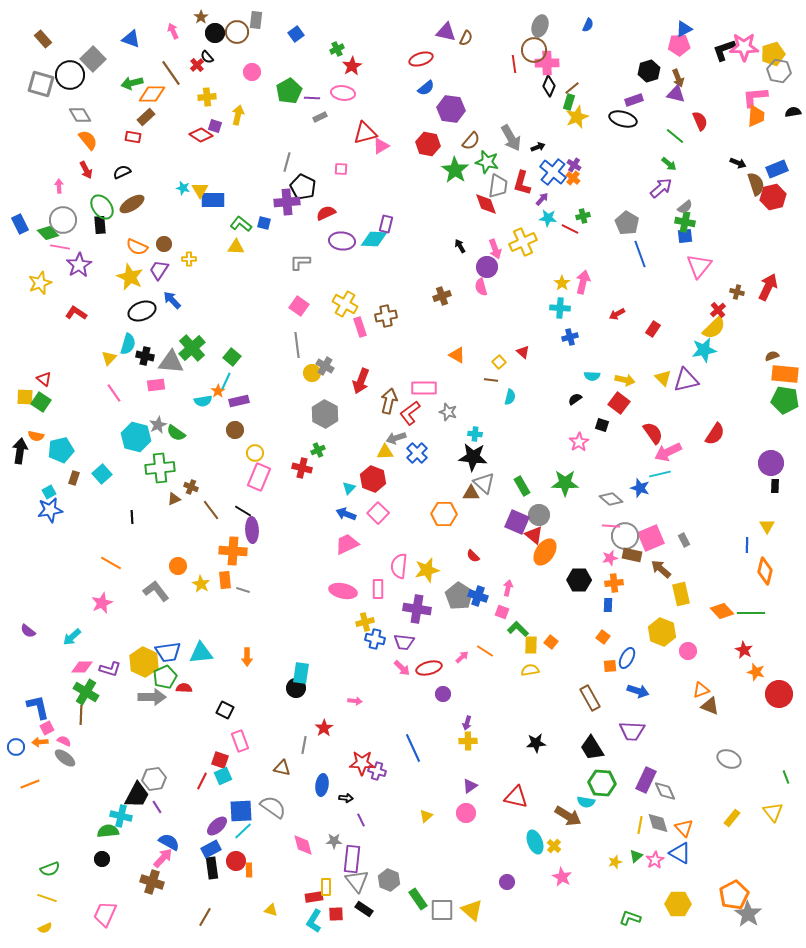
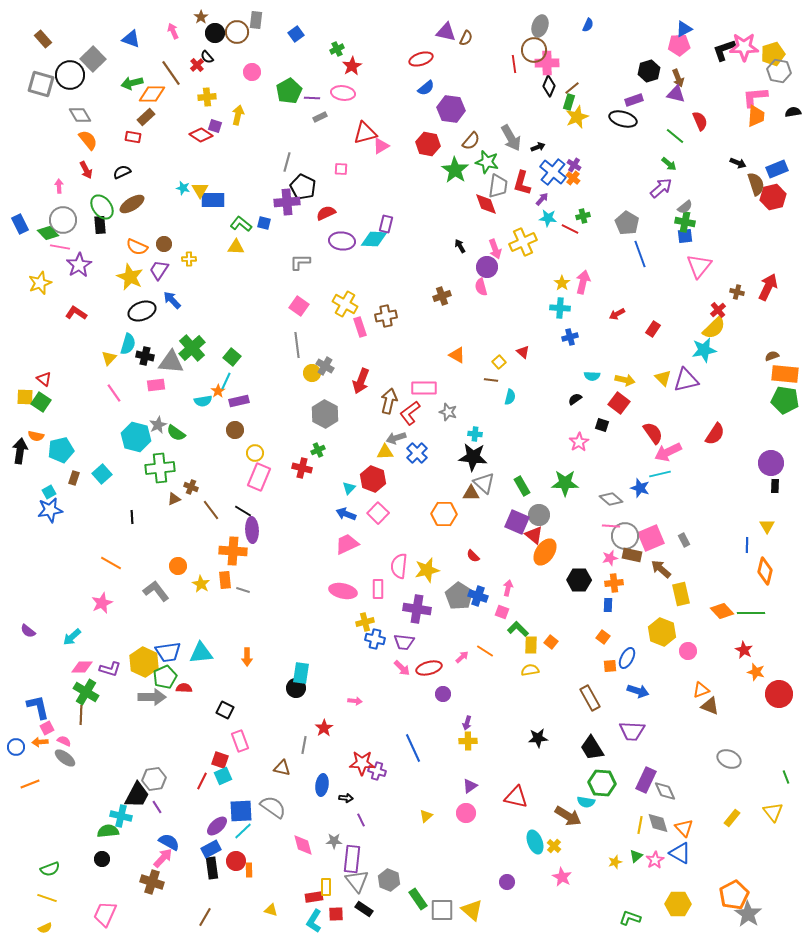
black star at (536, 743): moved 2 px right, 5 px up
